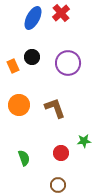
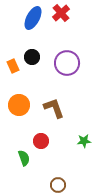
purple circle: moved 1 px left
brown L-shape: moved 1 px left
red circle: moved 20 px left, 12 px up
